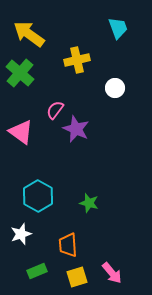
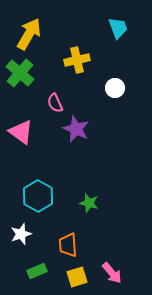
yellow arrow: rotated 84 degrees clockwise
pink semicircle: moved 7 px up; rotated 60 degrees counterclockwise
